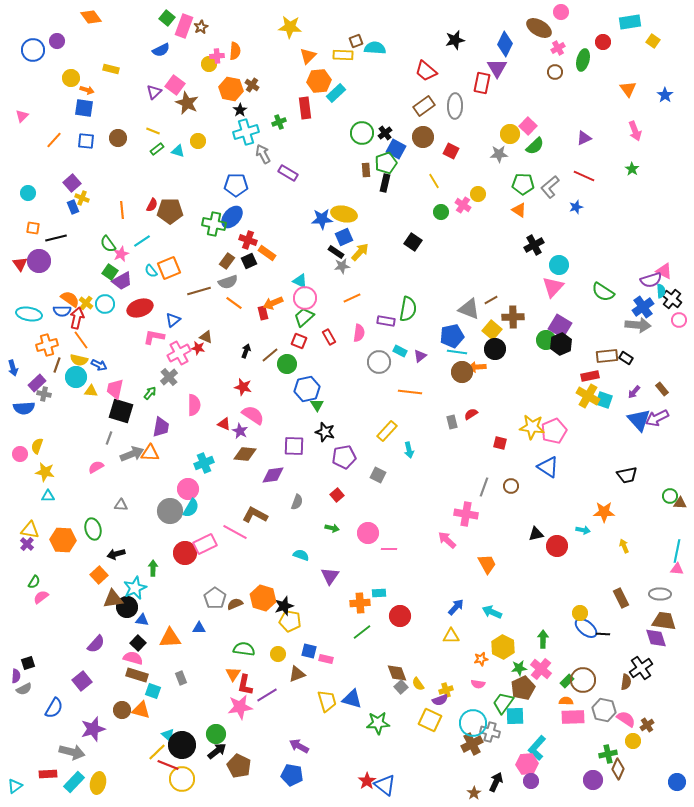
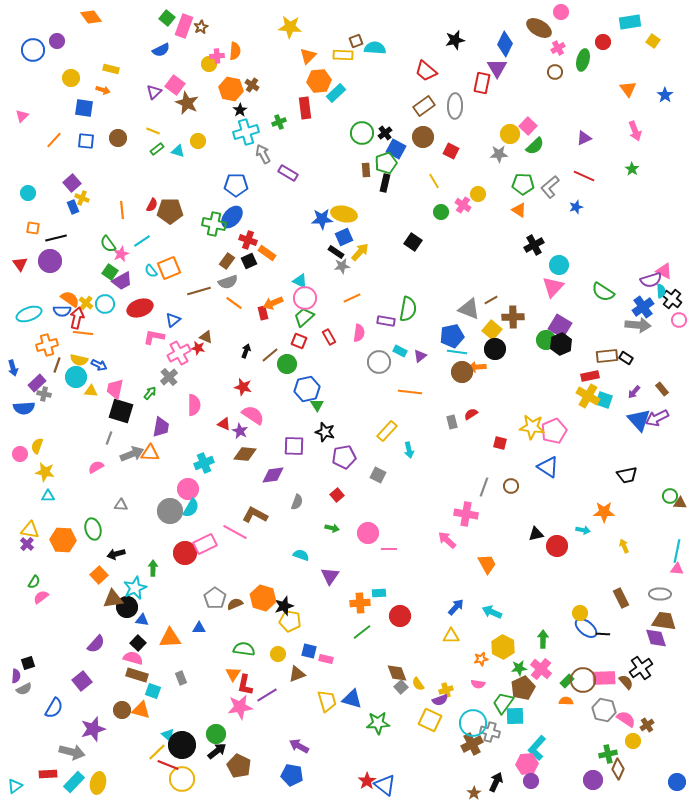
orange arrow at (87, 90): moved 16 px right
purple circle at (39, 261): moved 11 px right
cyan ellipse at (29, 314): rotated 30 degrees counterclockwise
orange line at (81, 340): moved 2 px right, 7 px up; rotated 48 degrees counterclockwise
brown semicircle at (626, 682): rotated 49 degrees counterclockwise
pink rectangle at (573, 717): moved 31 px right, 39 px up
